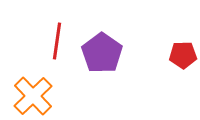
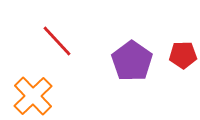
red line: rotated 51 degrees counterclockwise
purple pentagon: moved 30 px right, 8 px down
